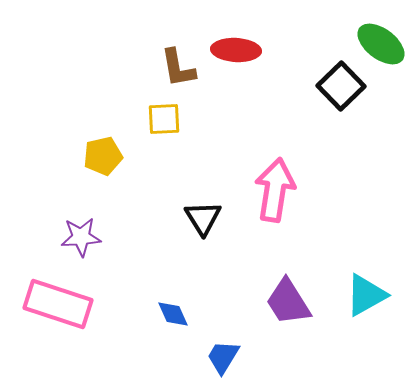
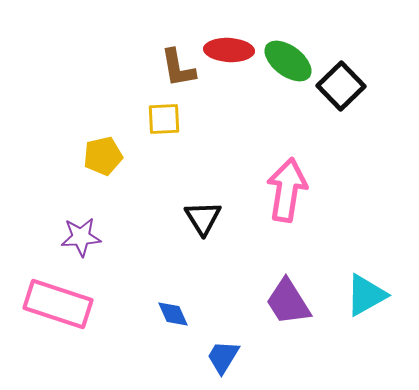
green ellipse: moved 93 px left, 17 px down
red ellipse: moved 7 px left
pink arrow: moved 12 px right
